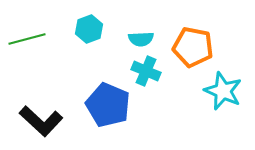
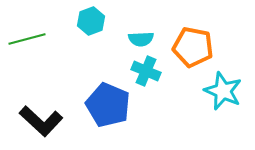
cyan hexagon: moved 2 px right, 8 px up
